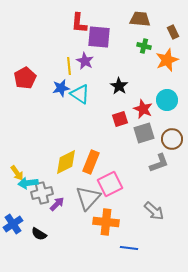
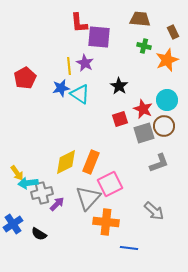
red L-shape: rotated 10 degrees counterclockwise
purple star: moved 2 px down
brown circle: moved 8 px left, 13 px up
